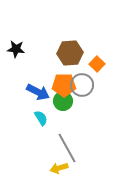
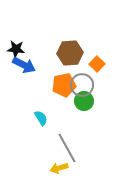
orange pentagon: rotated 10 degrees counterclockwise
blue arrow: moved 14 px left, 27 px up
green circle: moved 21 px right
